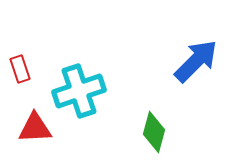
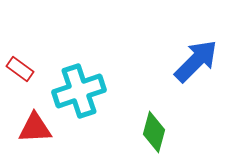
red rectangle: rotated 36 degrees counterclockwise
